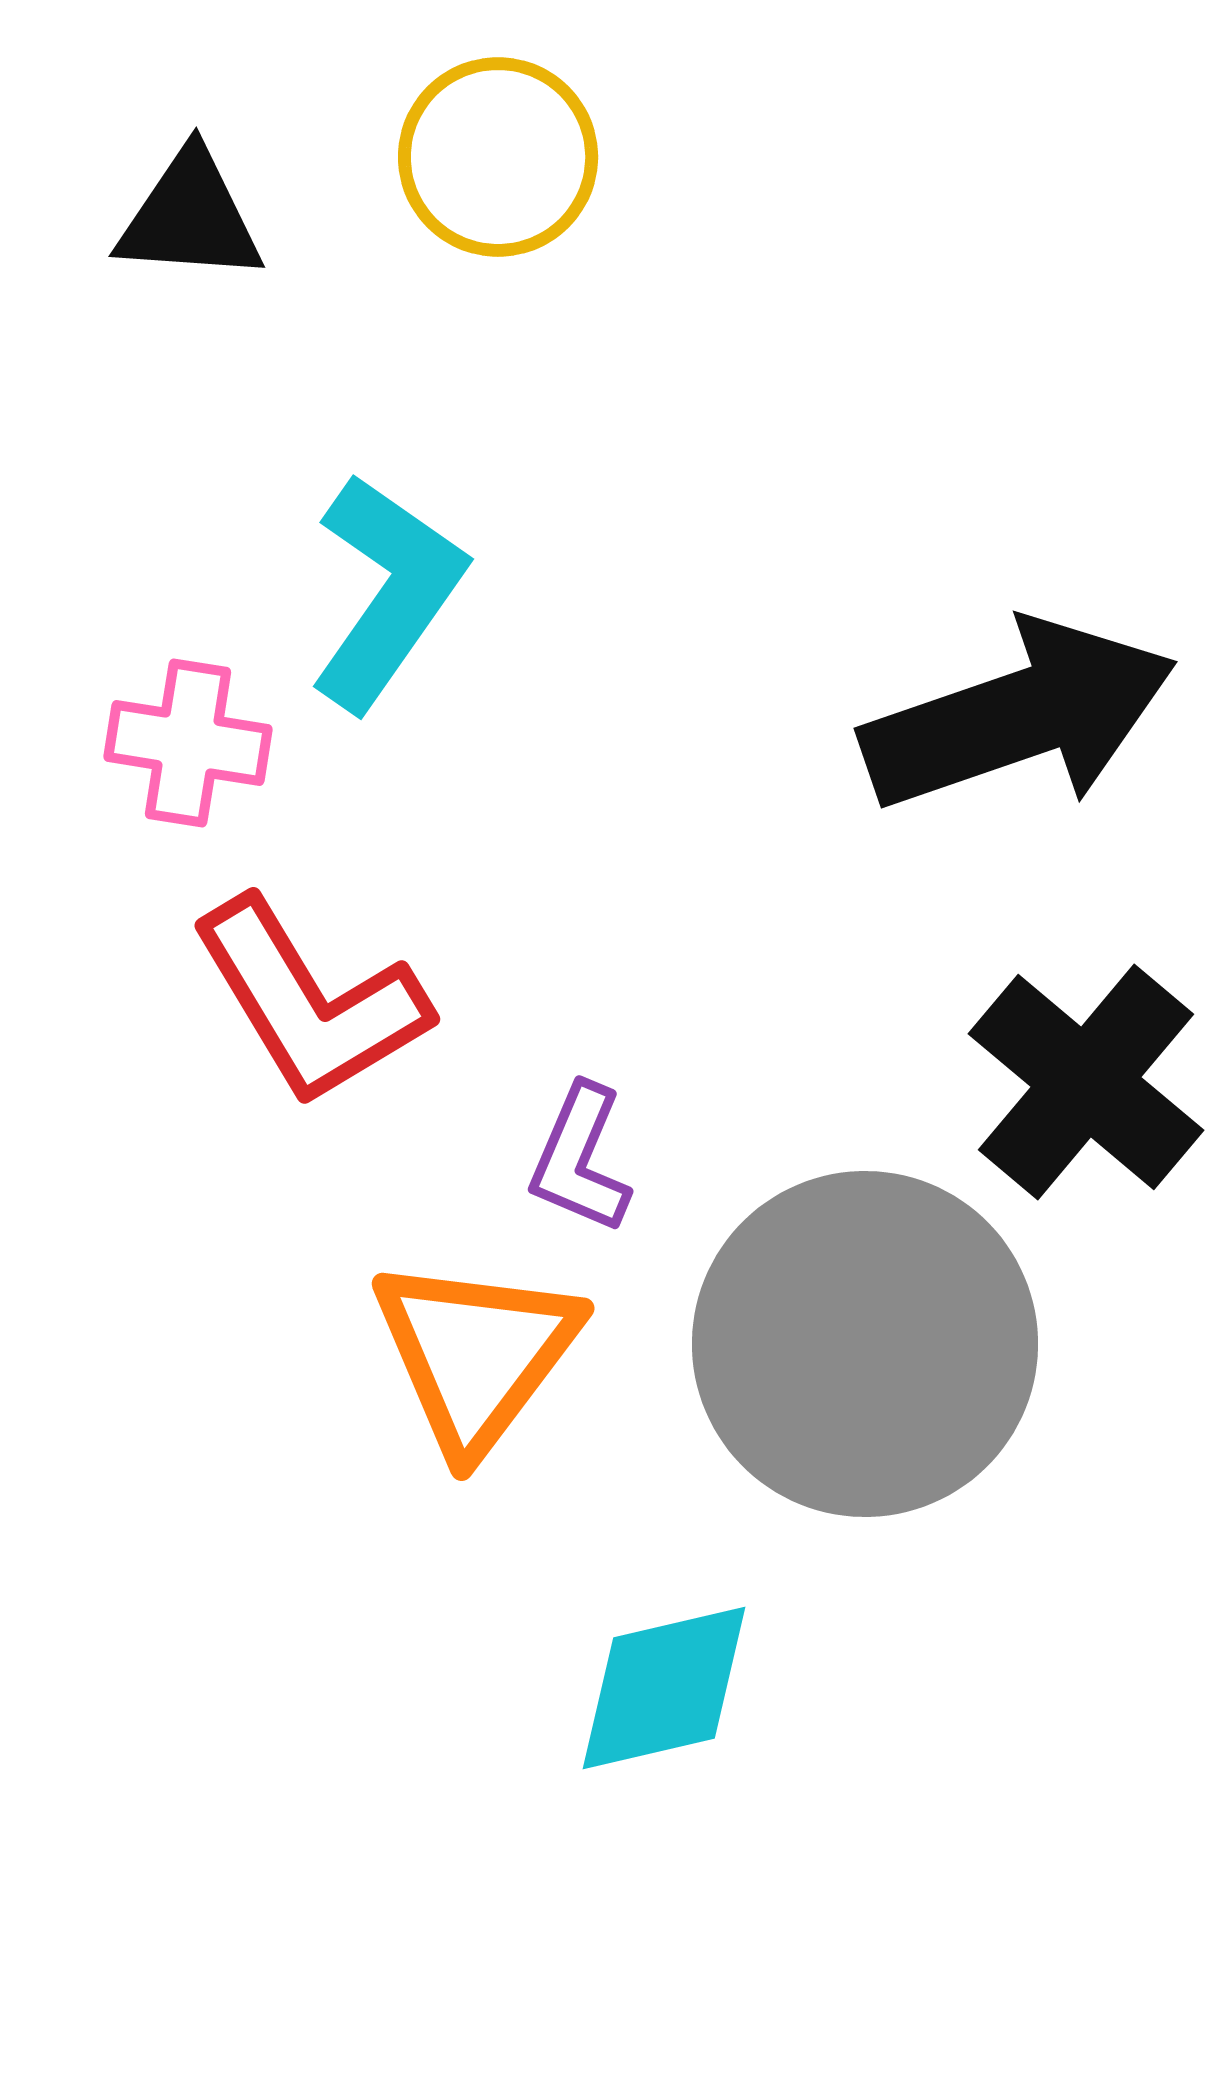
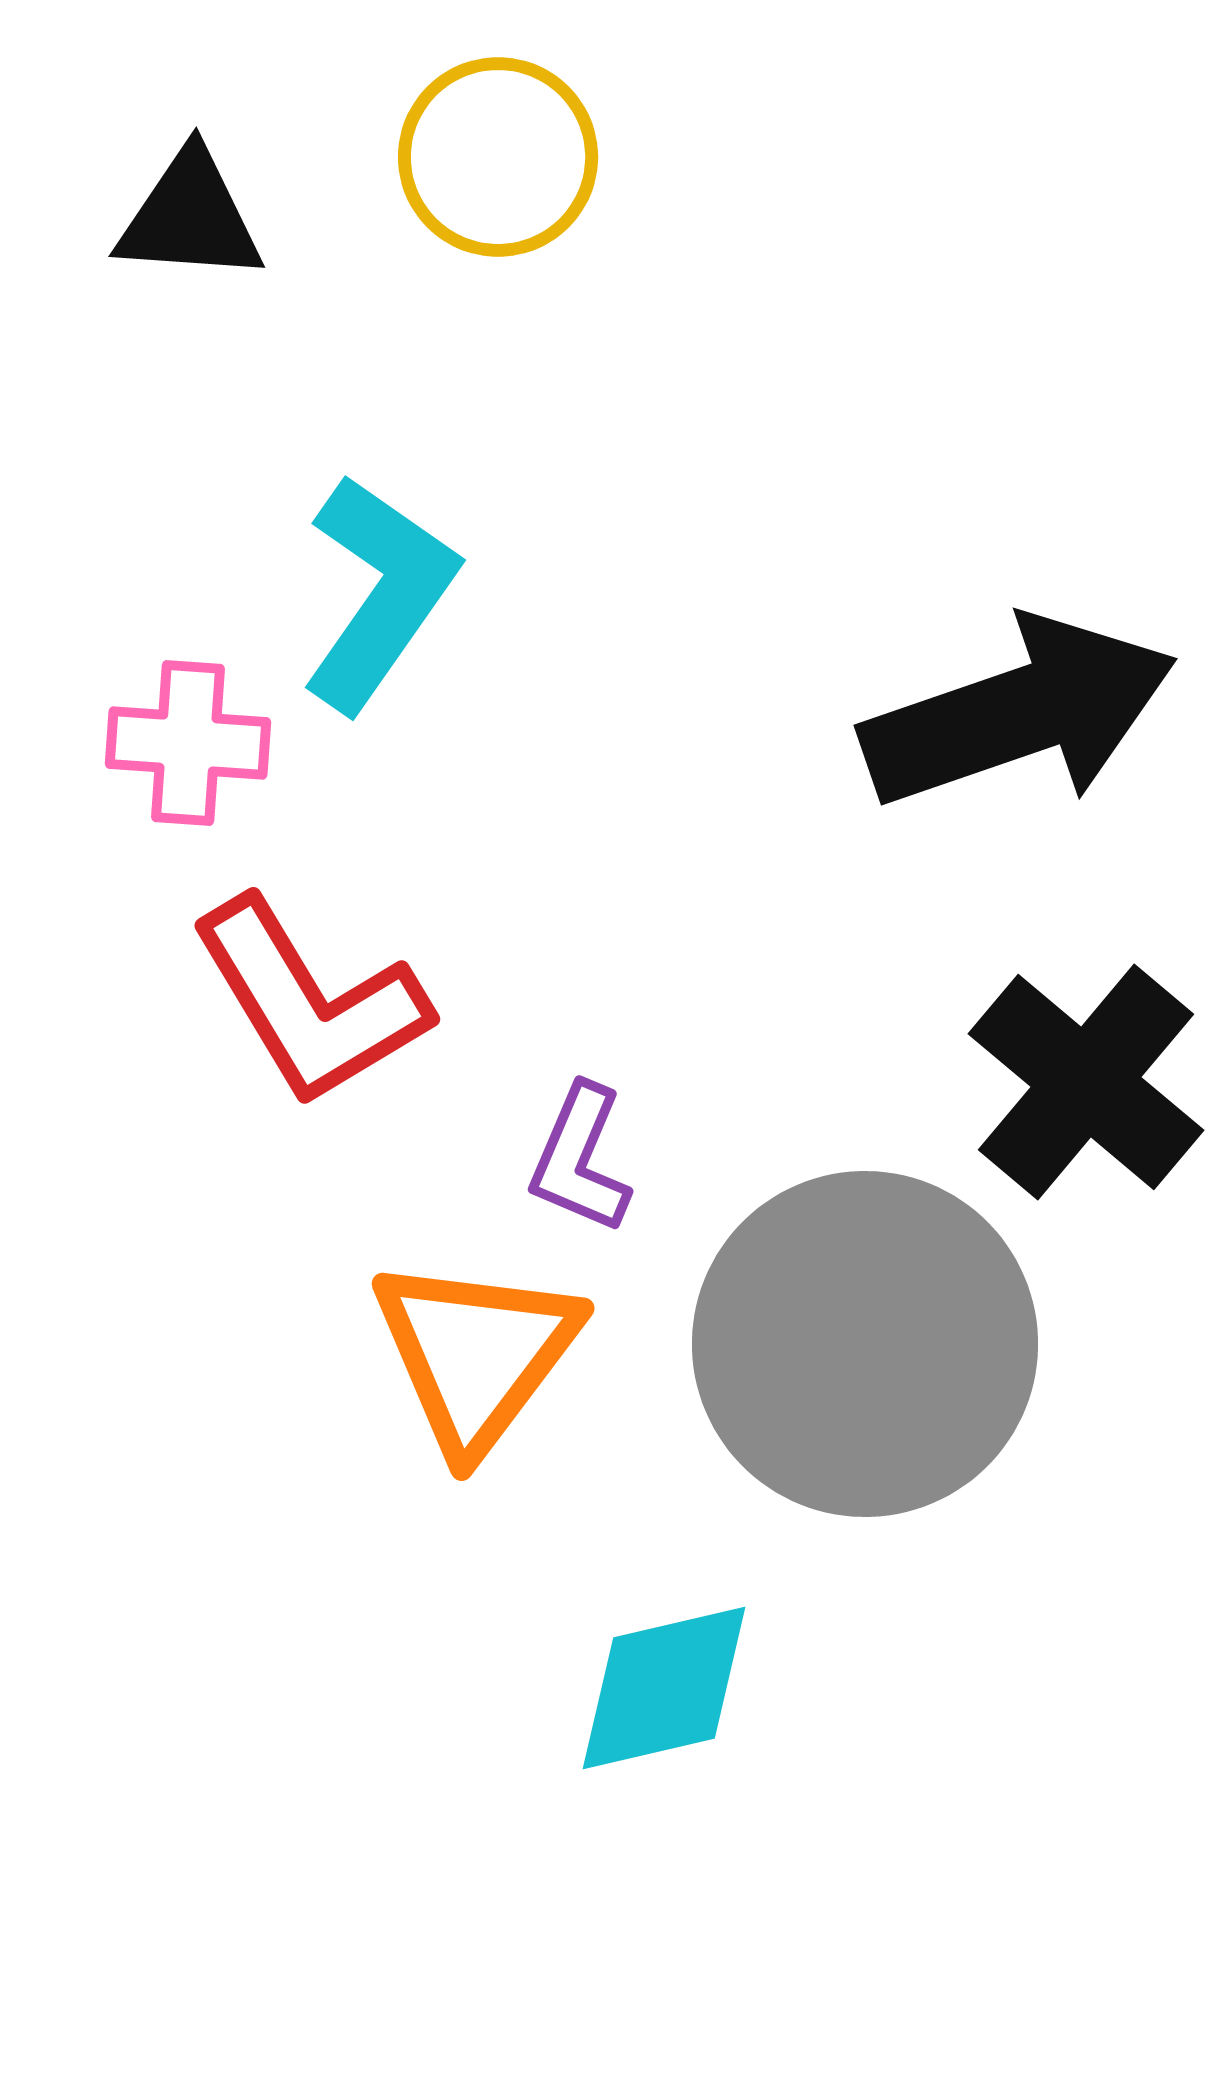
cyan L-shape: moved 8 px left, 1 px down
black arrow: moved 3 px up
pink cross: rotated 5 degrees counterclockwise
